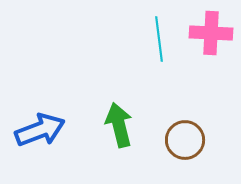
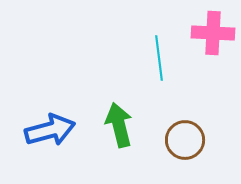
pink cross: moved 2 px right
cyan line: moved 19 px down
blue arrow: moved 10 px right; rotated 6 degrees clockwise
